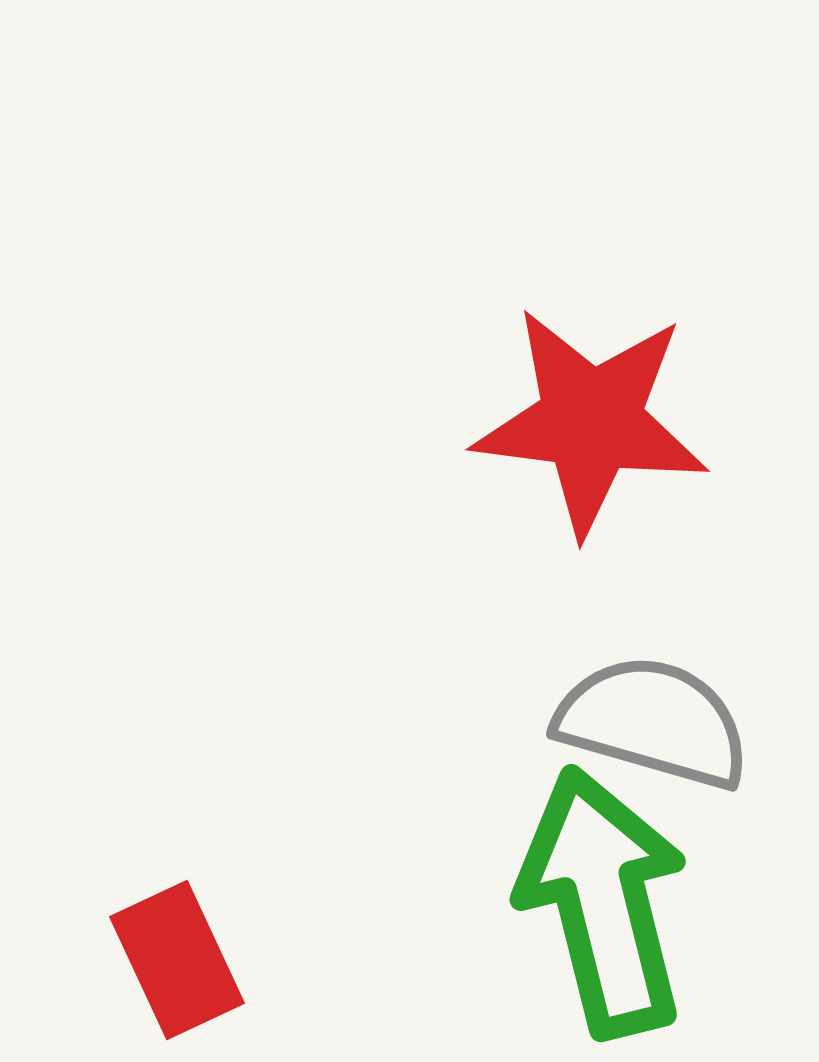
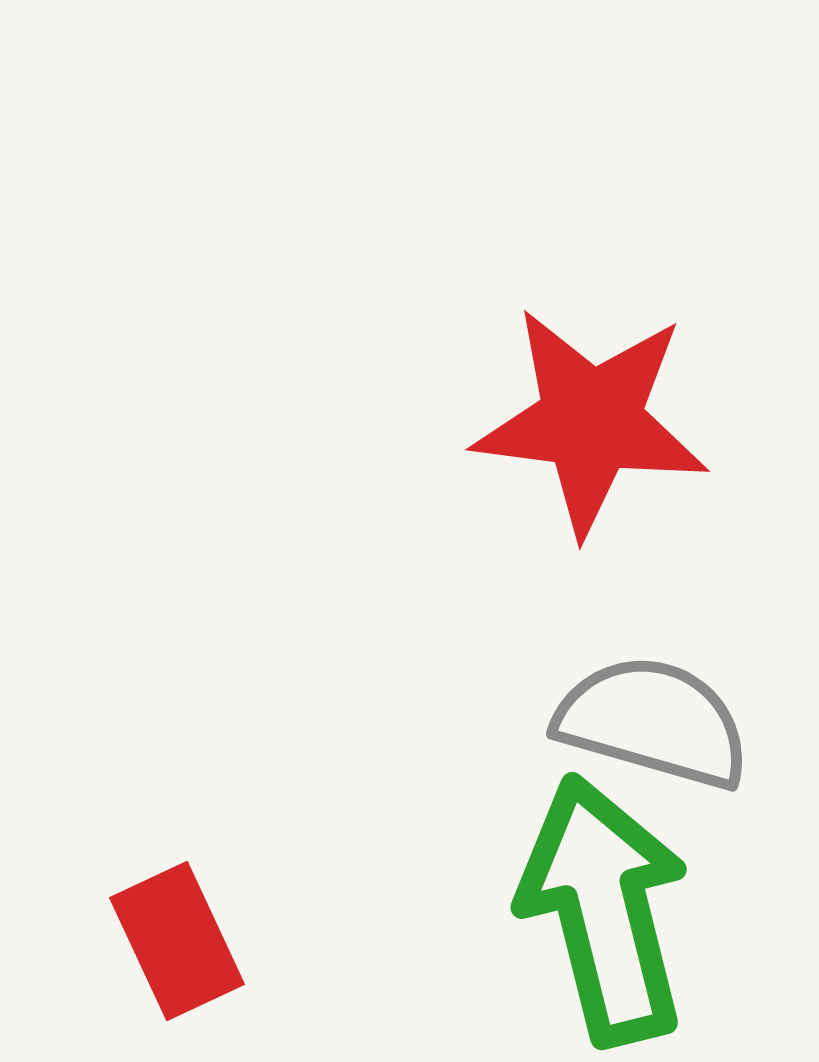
green arrow: moved 1 px right, 8 px down
red rectangle: moved 19 px up
